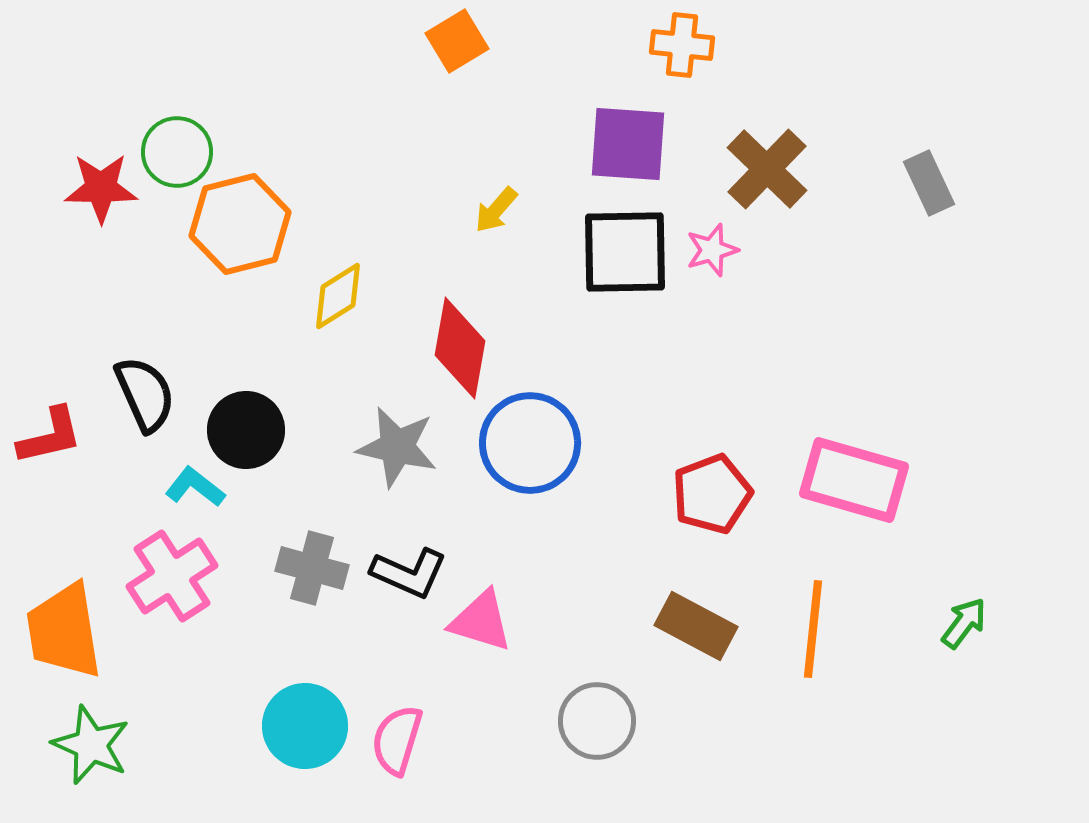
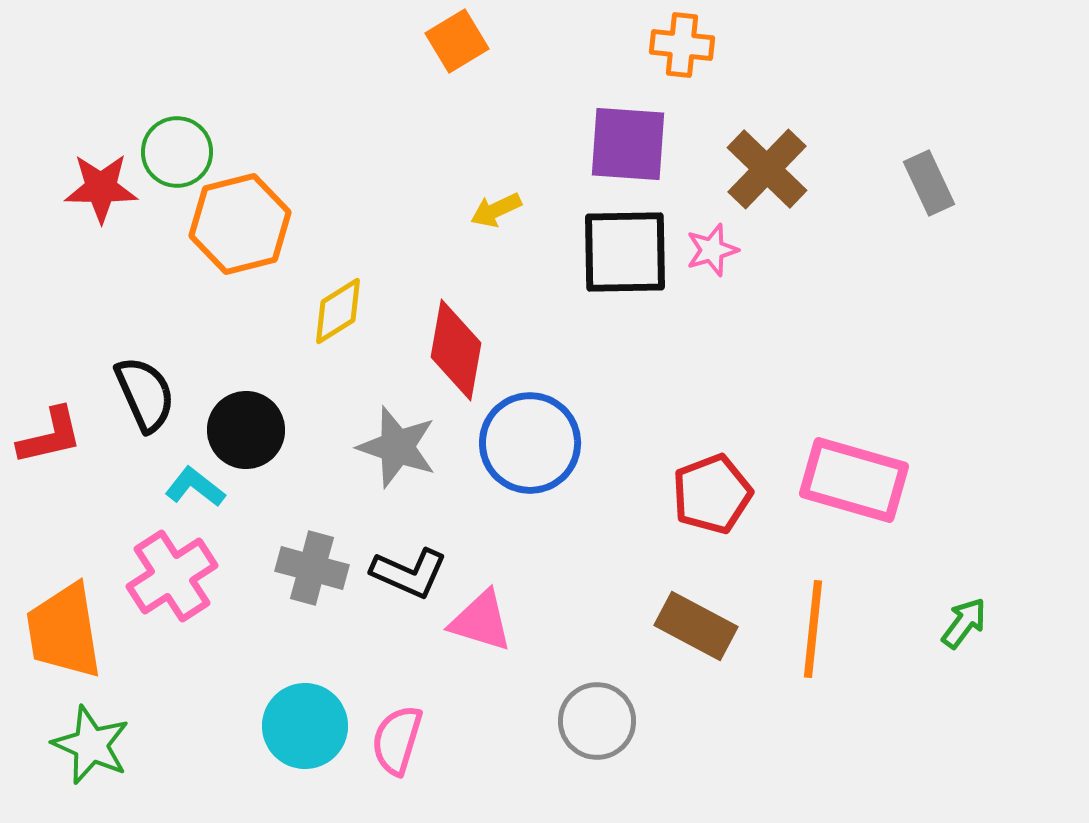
yellow arrow: rotated 24 degrees clockwise
yellow diamond: moved 15 px down
red diamond: moved 4 px left, 2 px down
gray star: rotated 6 degrees clockwise
